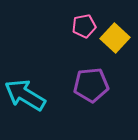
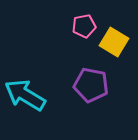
yellow square: moved 1 px left, 4 px down; rotated 12 degrees counterclockwise
purple pentagon: rotated 16 degrees clockwise
